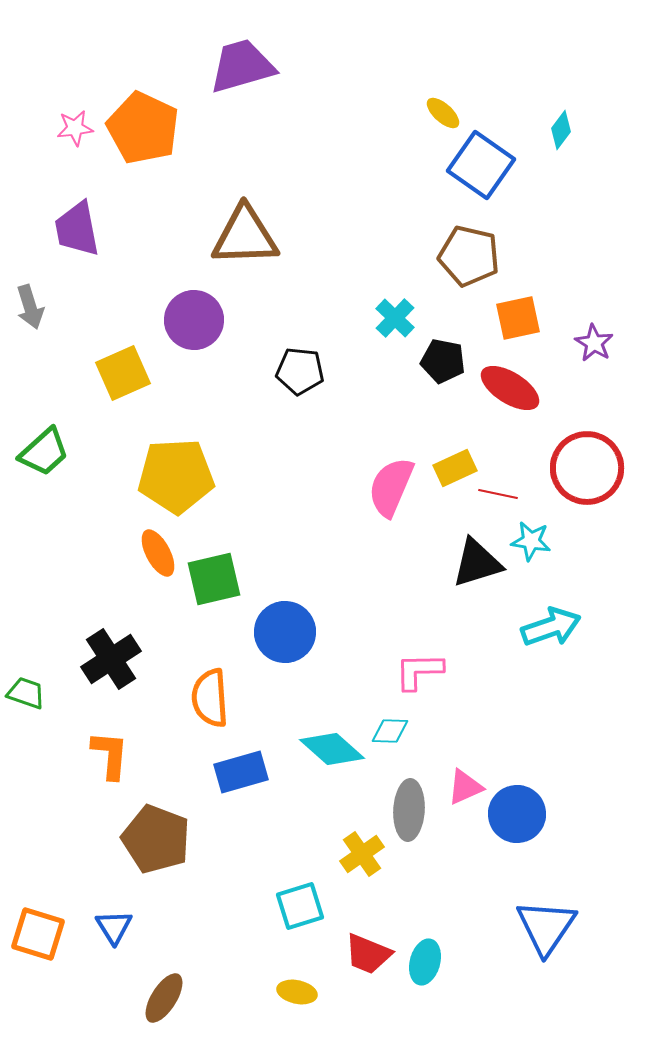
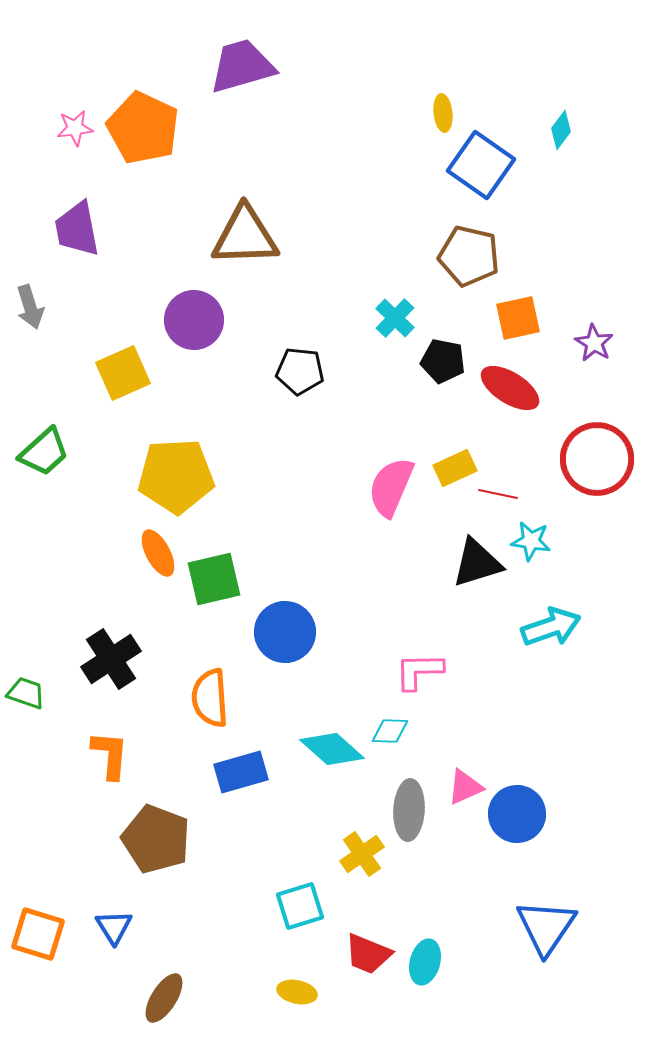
yellow ellipse at (443, 113): rotated 42 degrees clockwise
red circle at (587, 468): moved 10 px right, 9 px up
